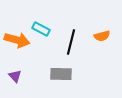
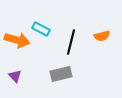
gray rectangle: rotated 15 degrees counterclockwise
